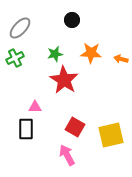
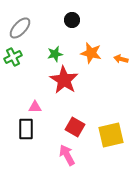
orange star: rotated 10 degrees clockwise
green cross: moved 2 px left, 1 px up
